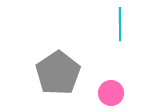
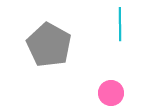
gray pentagon: moved 9 px left, 28 px up; rotated 9 degrees counterclockwise
